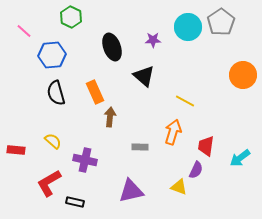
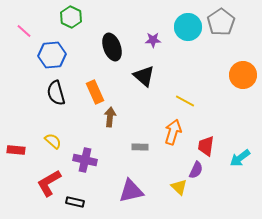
yellow triangle: rotated 24 degrees clockwise
